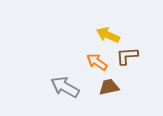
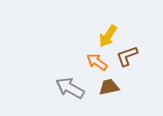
yellow arrow: moved 1 px down; rotated 80 degrees counterclockwise
brown L-shape: rotated 15 degrees counterclockwise
gray arrow: moved 5 px right, 1 px down
